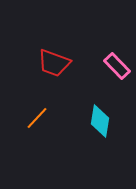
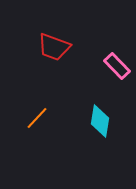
red trapezoid: moved 16 px up
